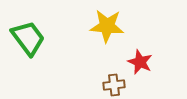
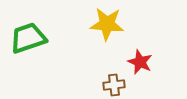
yellow star: moved 2 px up
green trapezoid: rotated 72 degrees counterclockwise
